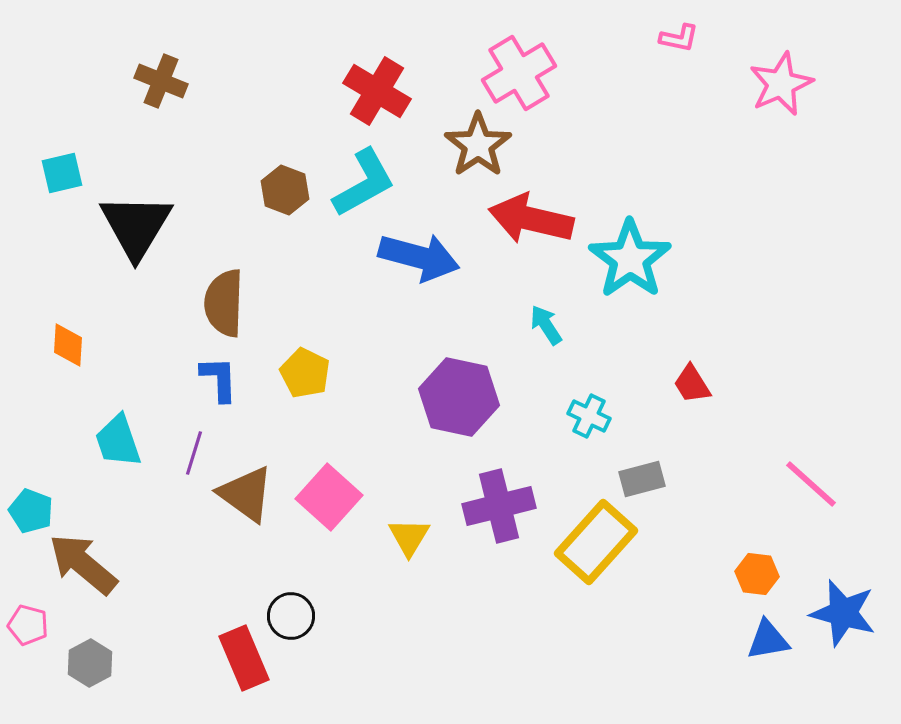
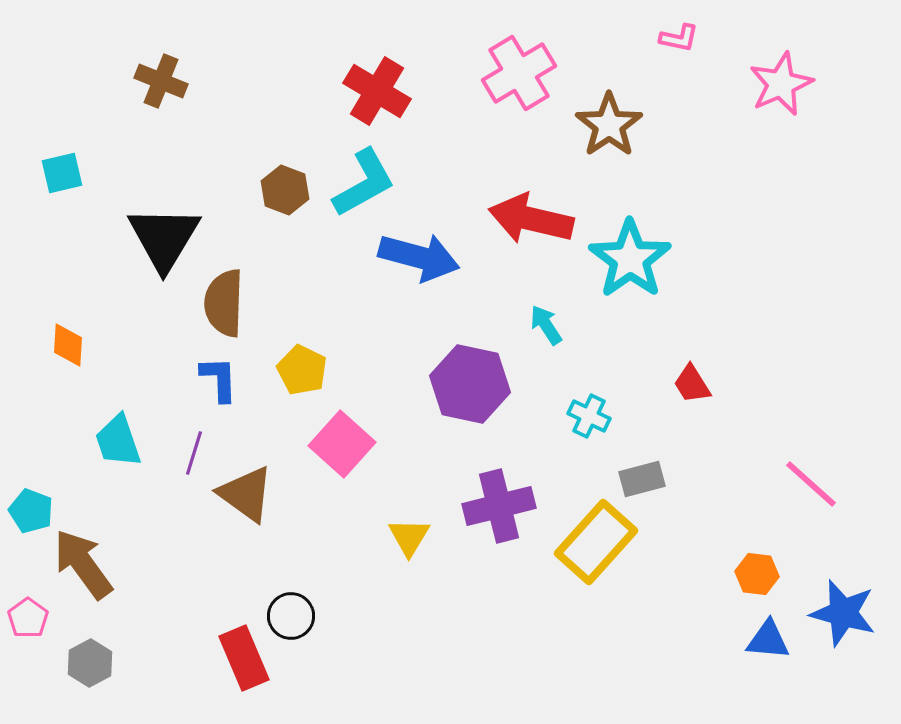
brown star: moved 131 px right, 20 px up
black triangle: moved 28 px right, 12 px down
yellow pentagon: moved 3 px left, 3 px up
purple hexagon: moved 11 px right, 13 px up
pink square: moved 13 px right, 53 px up
brown arrow: rotated 14 degrees clockwise
pink pentagon: moved 7 px up; rotated 21 degrees clockwise
blue triangle: rotated 15 degrees clockwise
